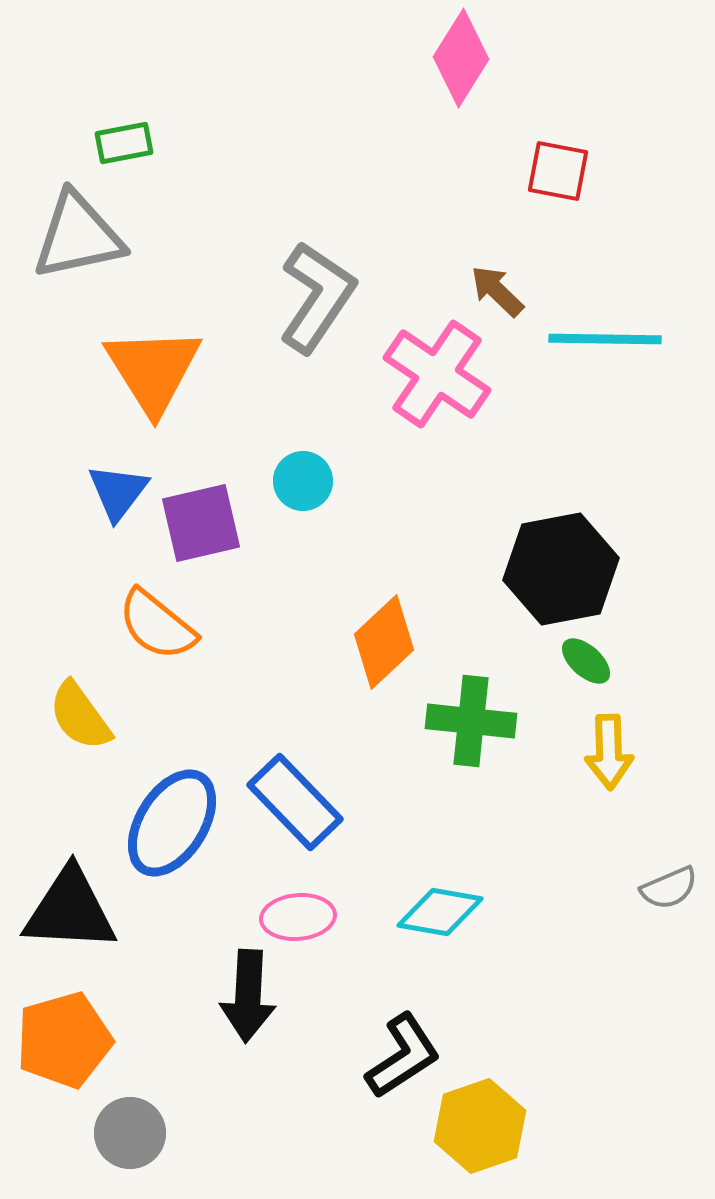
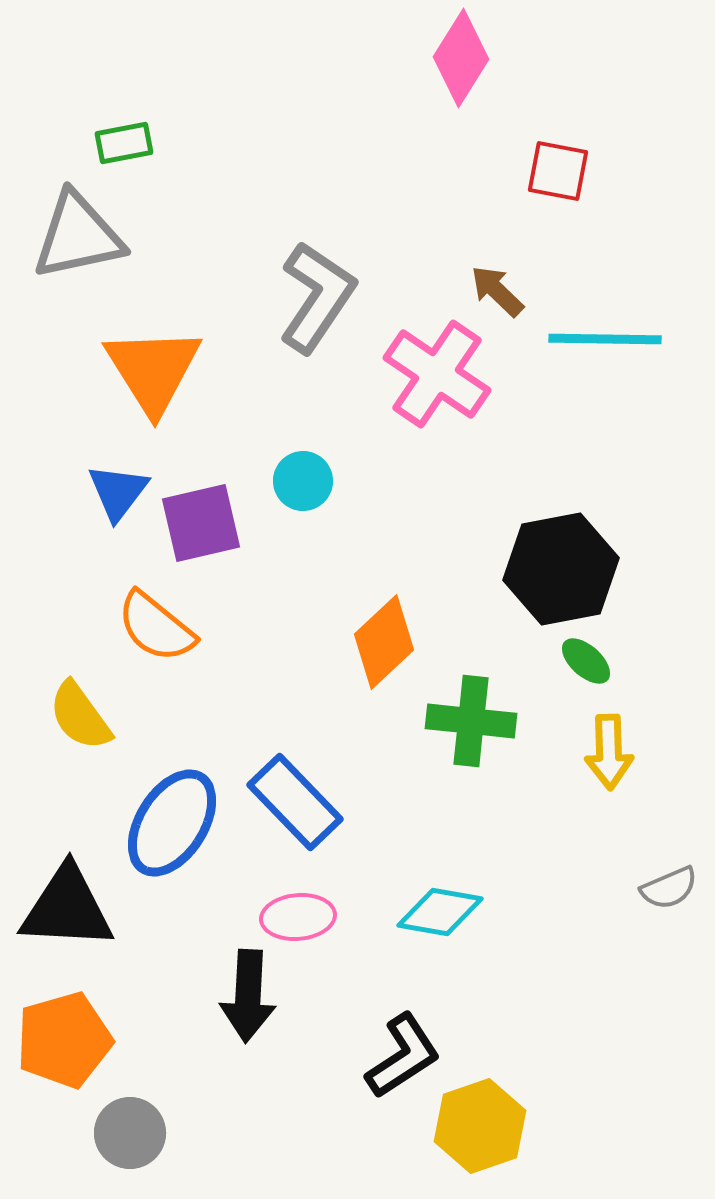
orange semicircle: moved 1 px left, 2 px down
black triangle: moved 3 px left, 2 px up
